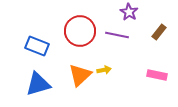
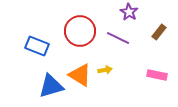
purple line: moved 1 px right, 3 px down; rotated 15 degrees clockwise
yellow arrow: moved 1 px right
orange triangle: rotated 45 degrees counterclockwise
blue triangle: moved 13 px right, 2 px down
